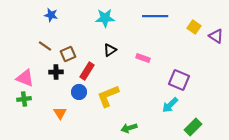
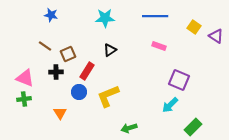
pink rectangle: moved 16 px right, 12 px up
